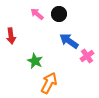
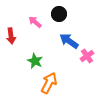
pink arrow: moved 2 px left, 8 px down
